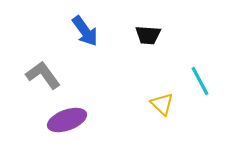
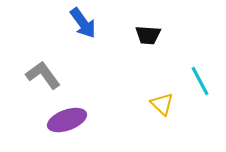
blue arrow: moved 2 px left, 8 px up
